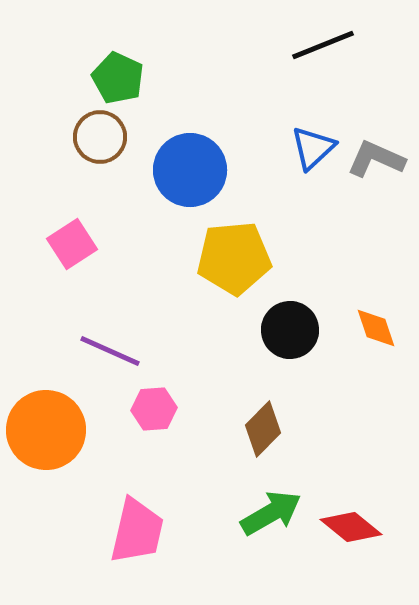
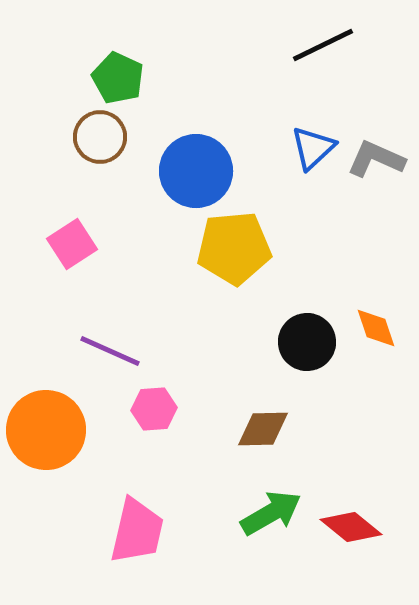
black line: rotated 4 degrees counterclockwise
blue circle: moved 6 px right, 1 px down
yellow pentagon: moved 10 px up
black circle: moved 17 px right, 12 px down
brown diamond: rotated 44 degrees clockwise
